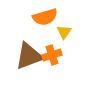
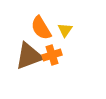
orange semicircle: moved 4 px left, 11 px down; rotated 75 degrees clockwise
yellow triangle: moved 1 px right, 2 px up
